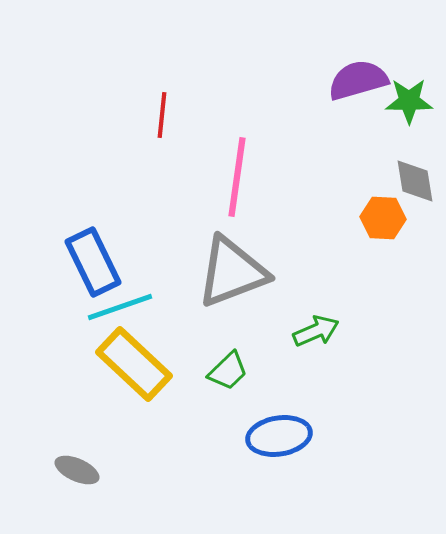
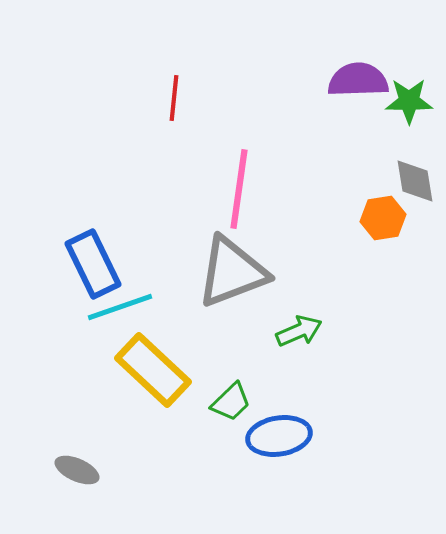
purple semicircle: rotated 14 degrees clockwise
red line: moved 12 px right, 17 px up
pink line: moved 2 px right, 12 px down
orange hexagon: rotated 12 degrees counterclockwise
blue rectangle: moved 2 px down
green arrow: moved 17 px left
yellow rectangle: moved 19 px right, 6 px down
green trapezoid: moved 3 px right, 31 px down
